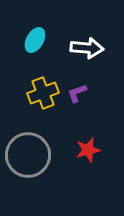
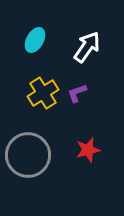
white arrow: moved 1 px up; rotated 60 degrees counterclockwise
yellow cross: rotated 12 degrees counterclockwise
